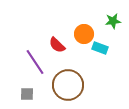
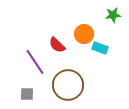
green star: moved 6 px up
